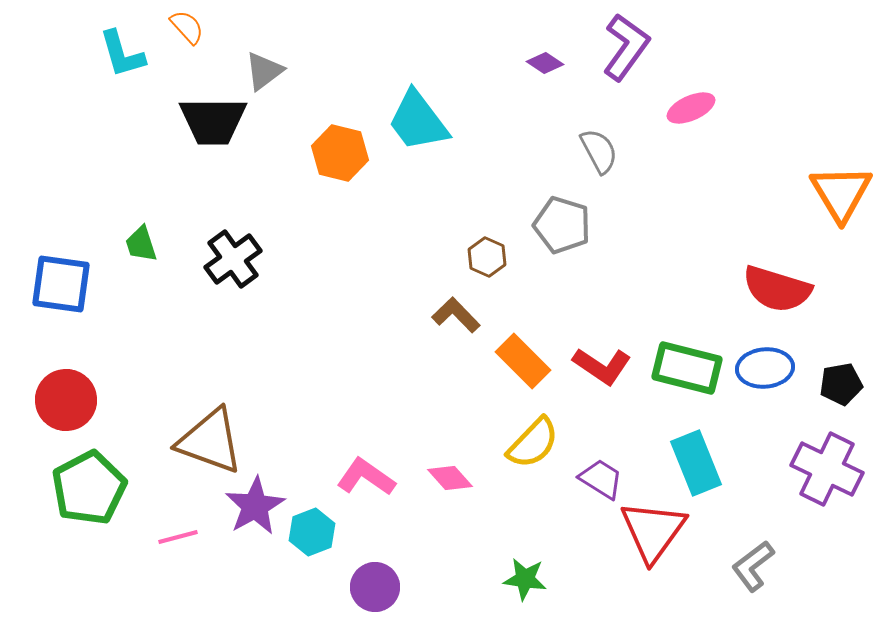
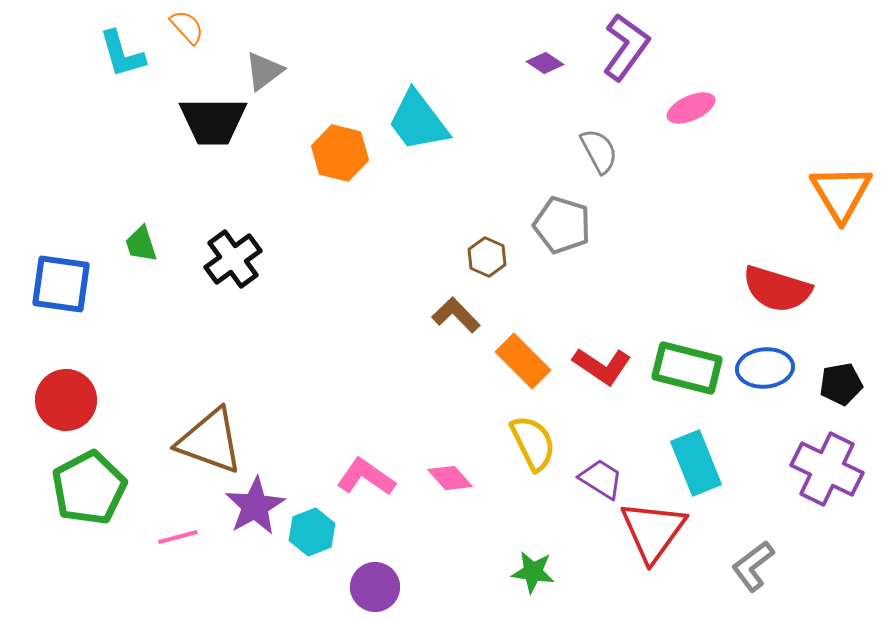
yellow semicircle: rotated 70 degrees counterclockwise
green star: moved 8 px right, 7 px up
